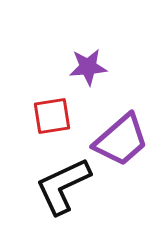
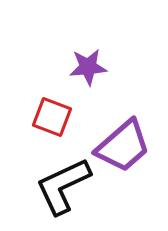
red square: moved 1 px down; rotated 30 degrees clockwise
purple trapezoid: moved 2 px right, 6 px down
